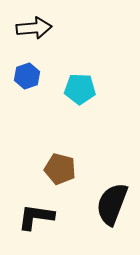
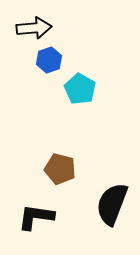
blue hexagon: moved 22 px right, 16 px up
cyan pentagon: rotated 28 degrees clockwise
